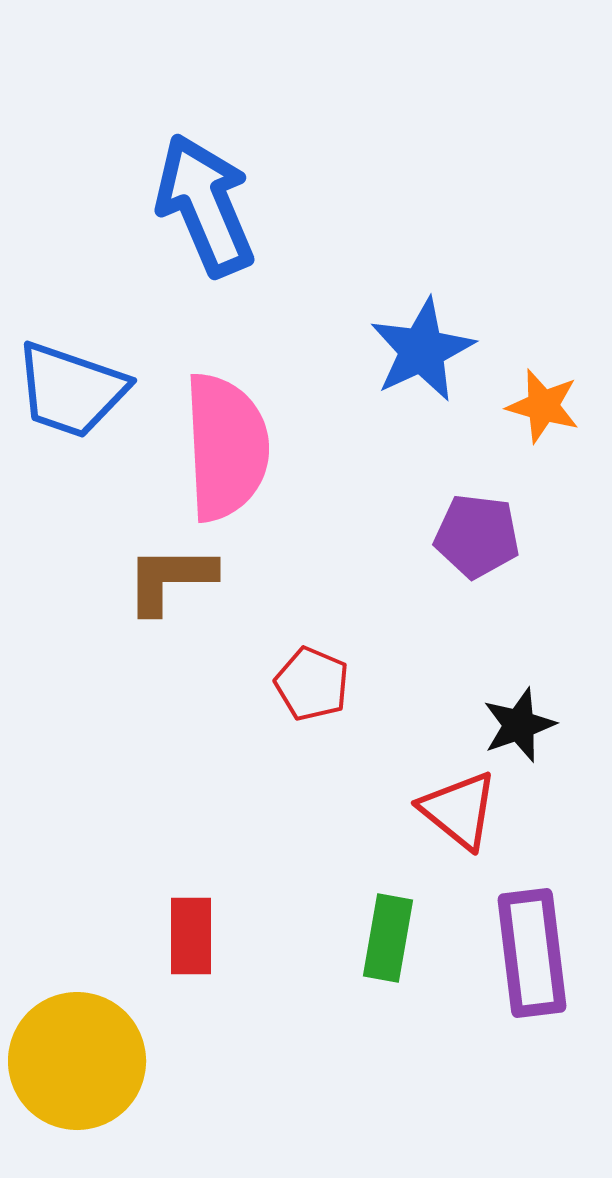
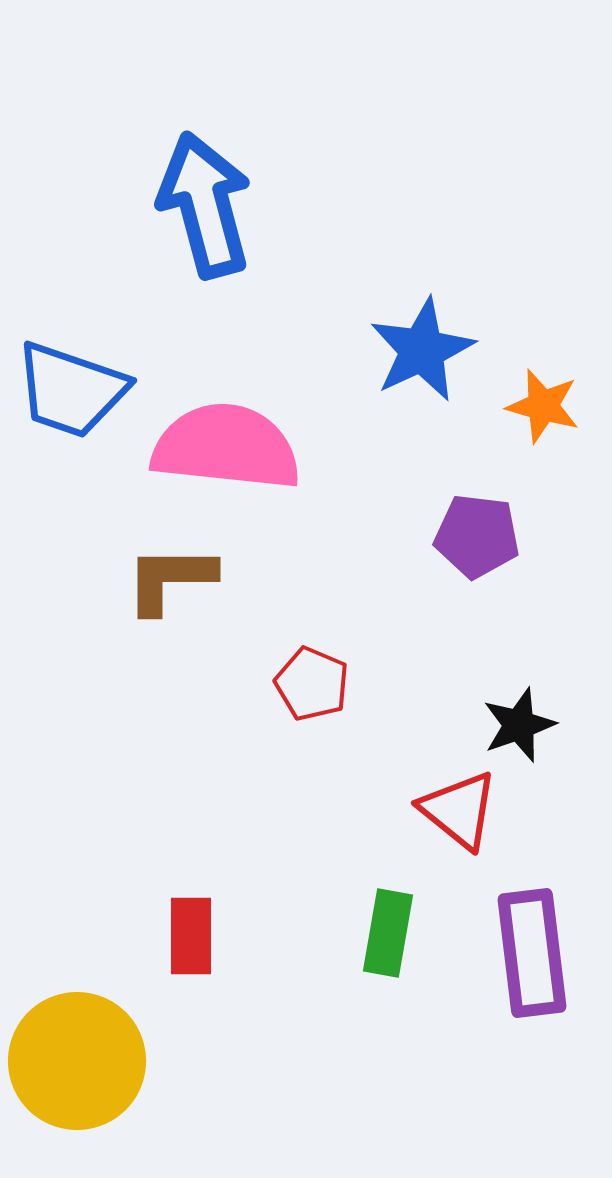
blue arrow: rotated 8 degrees clockwise
pink semicircle: rotated 81 degrees counterclockwise
green rectangle: moved 5 px up
